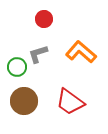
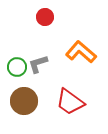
red circle: moved 1 px right, 2 px up
gray L-shape: moved 10 px down
